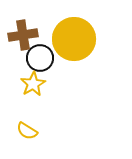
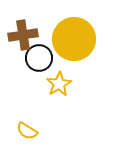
black circle: moved 1 px left
yellow star: moved 26 px right
